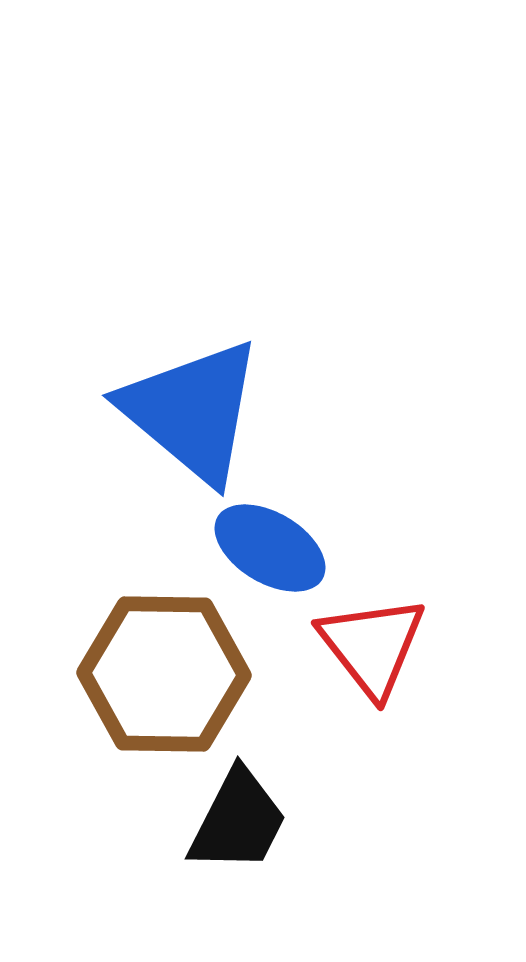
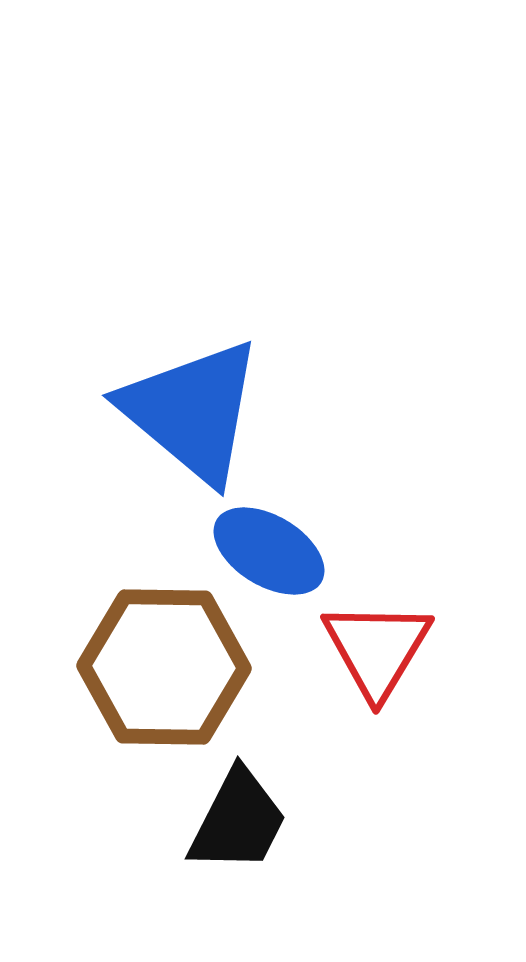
blue ellipse: moved 1 px left, 3 px down
red triangle: moved 5 px right, 3 px down; rotated 9 degrees clockwise
brown hexagon: moved 7 px up
